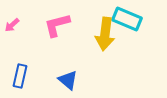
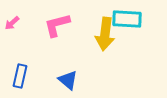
cyan rectangle: rotated 20 degrees counterclockwise
pink arrow: moved 2 px up
